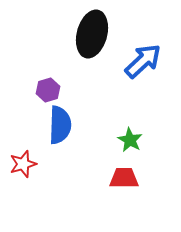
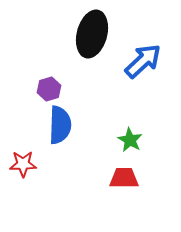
purple hexagon: moved 1 px right, 1 px up
red star: rotated 16 degrees clockwise
